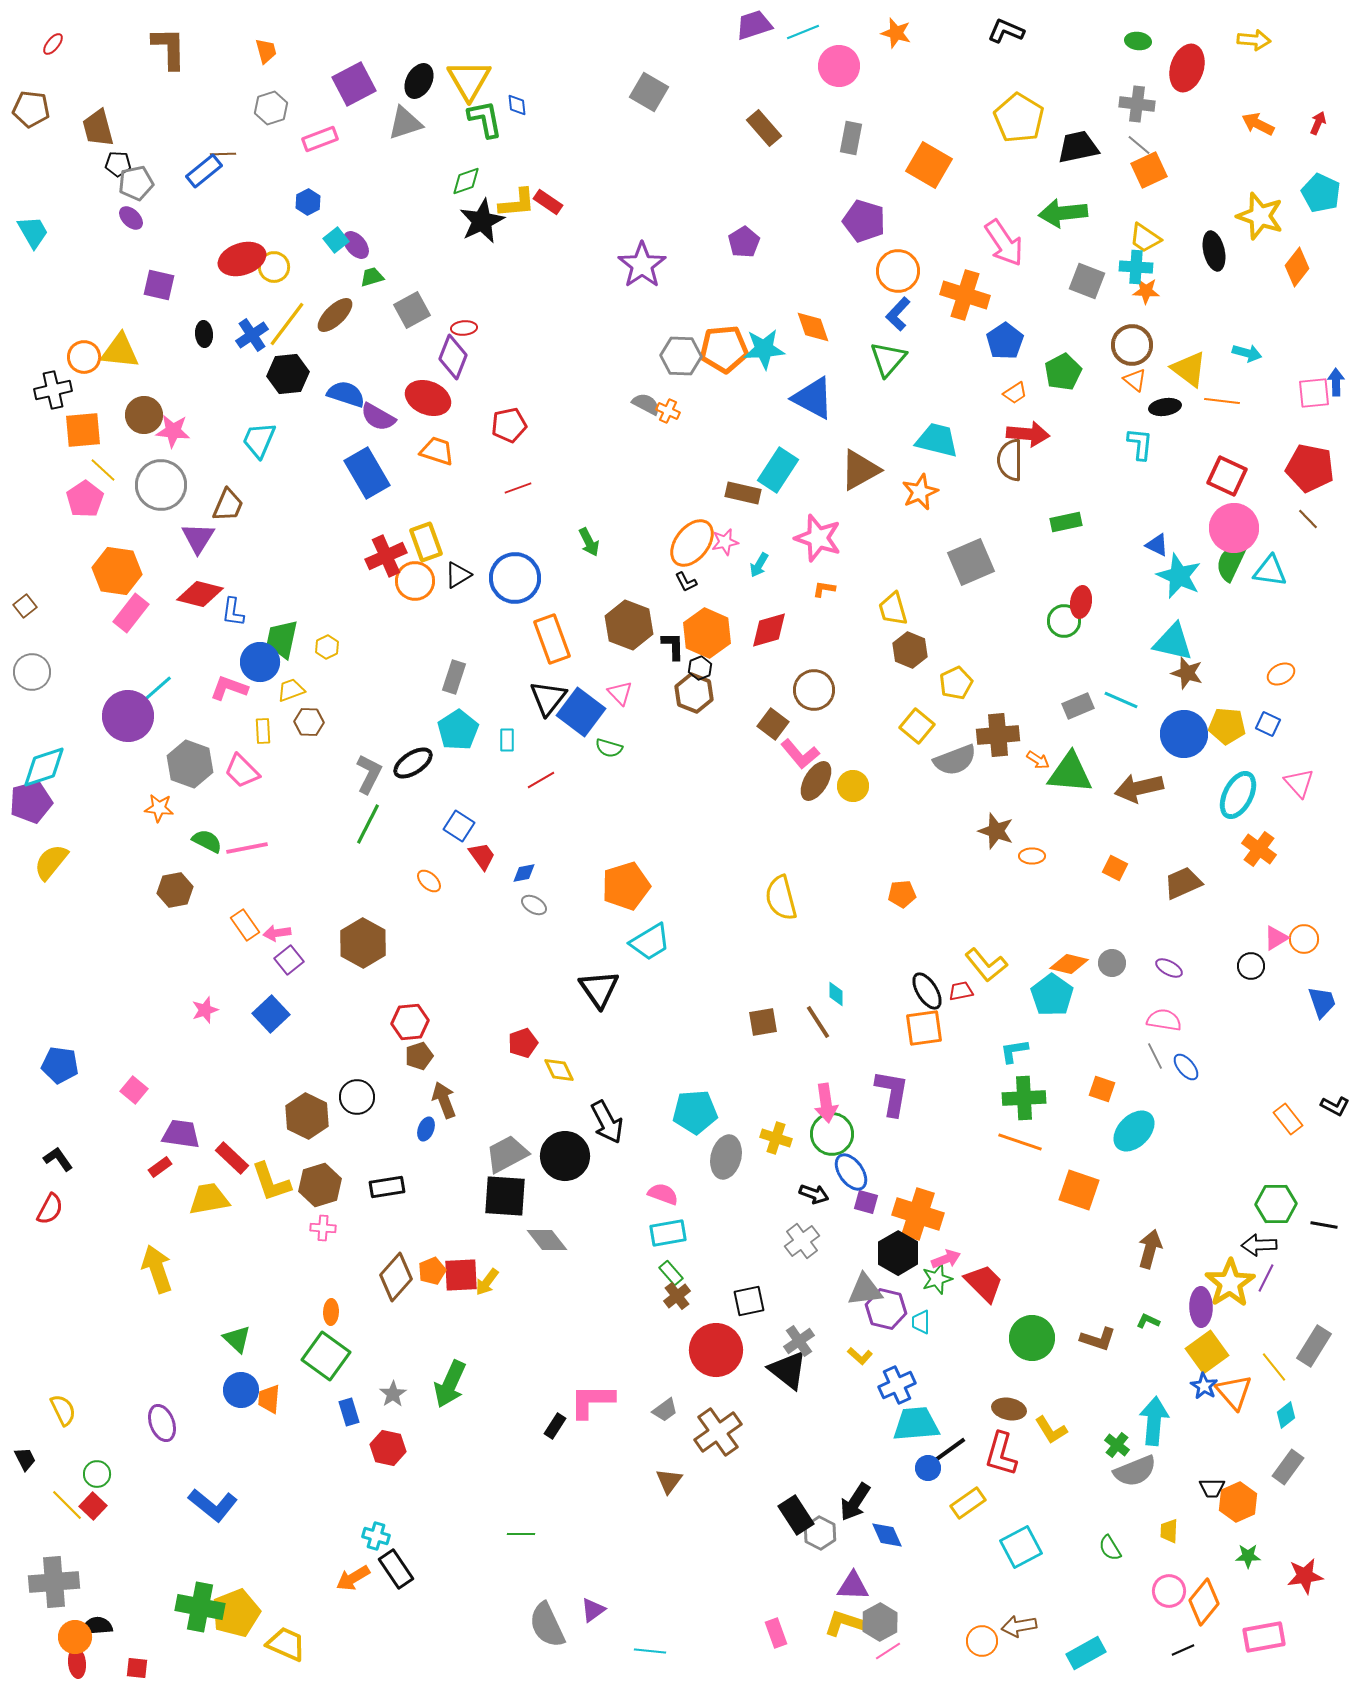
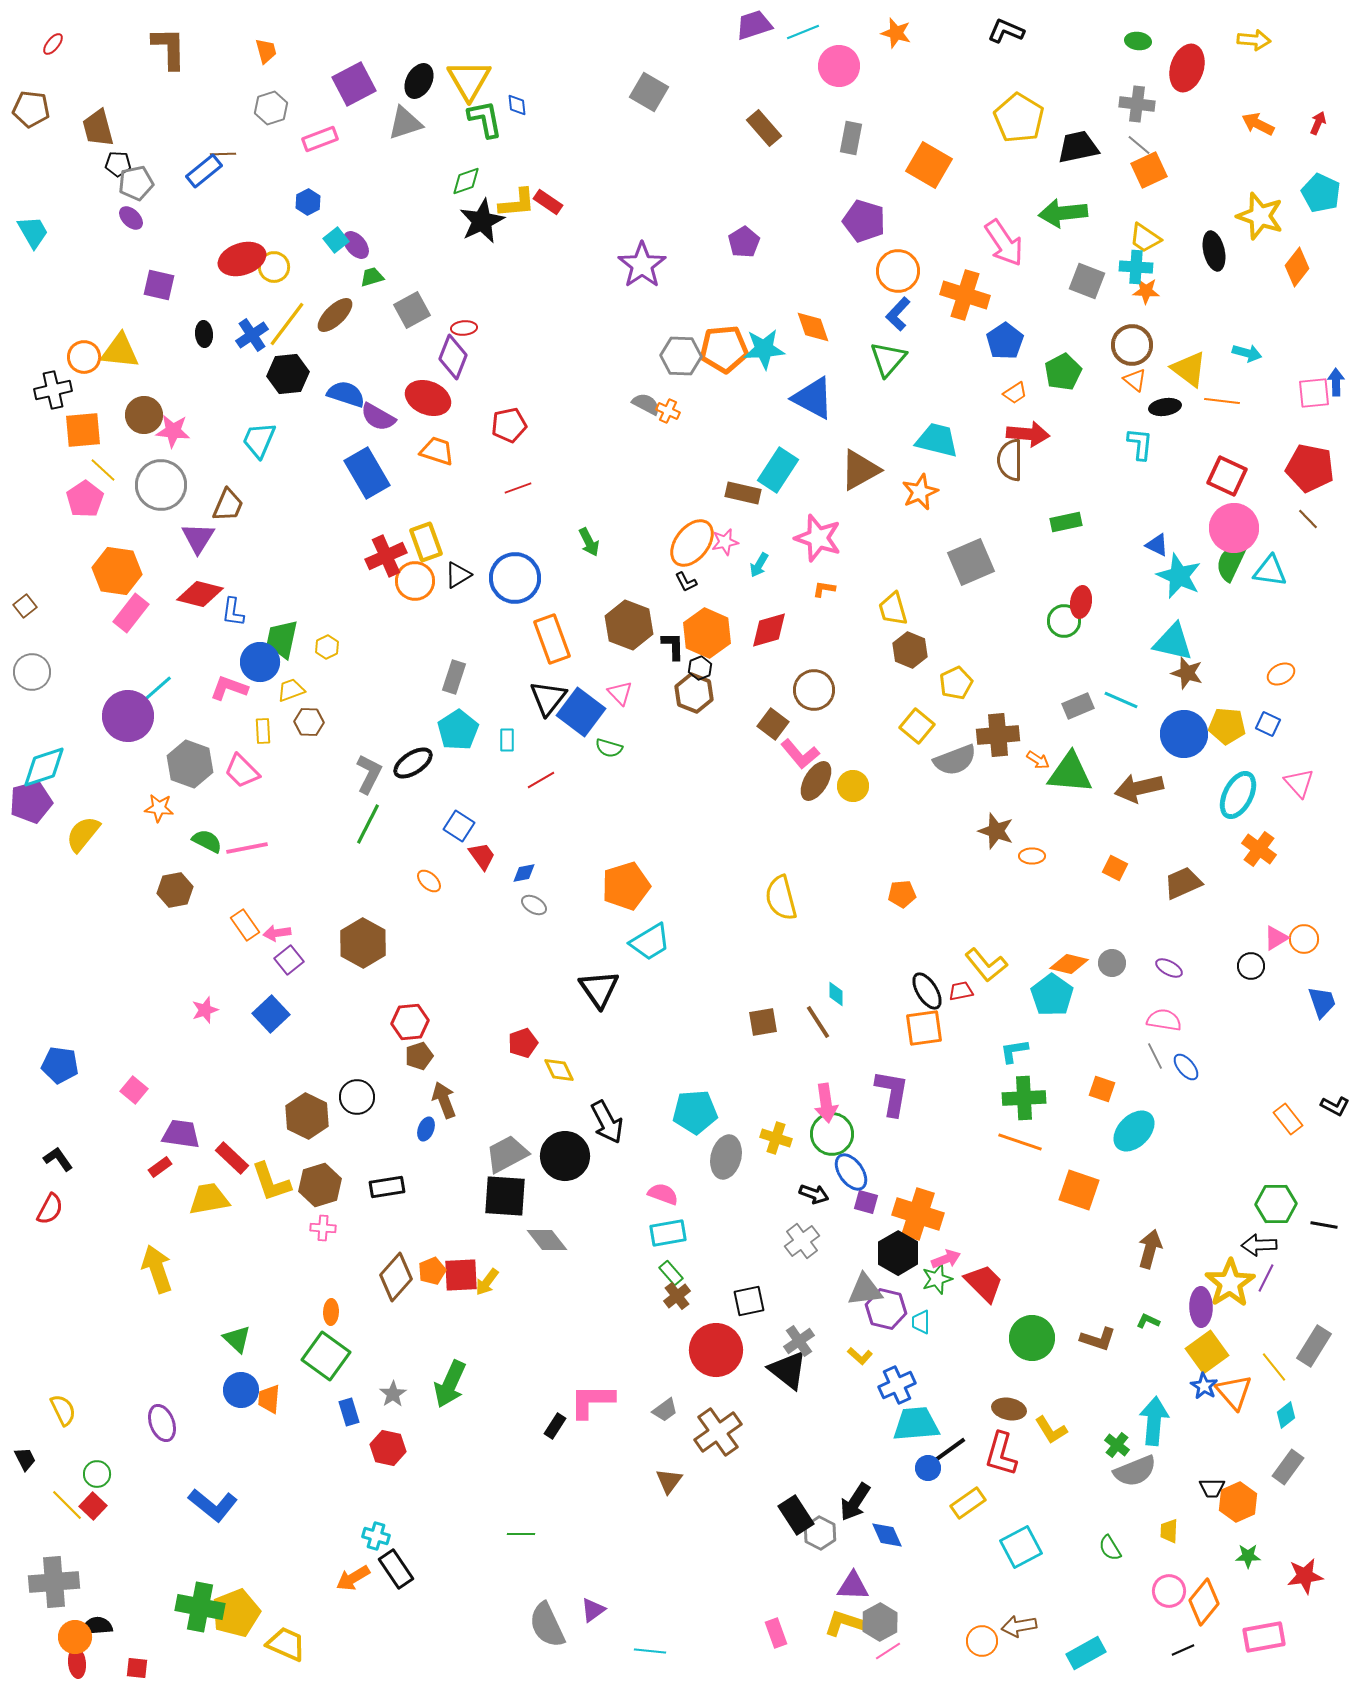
yellow semicircle at (51, 862): moved 32 px right, 28 px up
